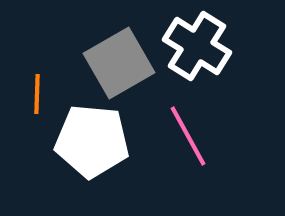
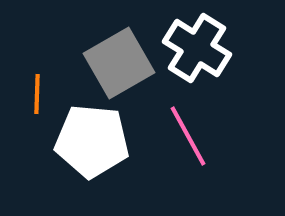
white cross: moved 2 px down
